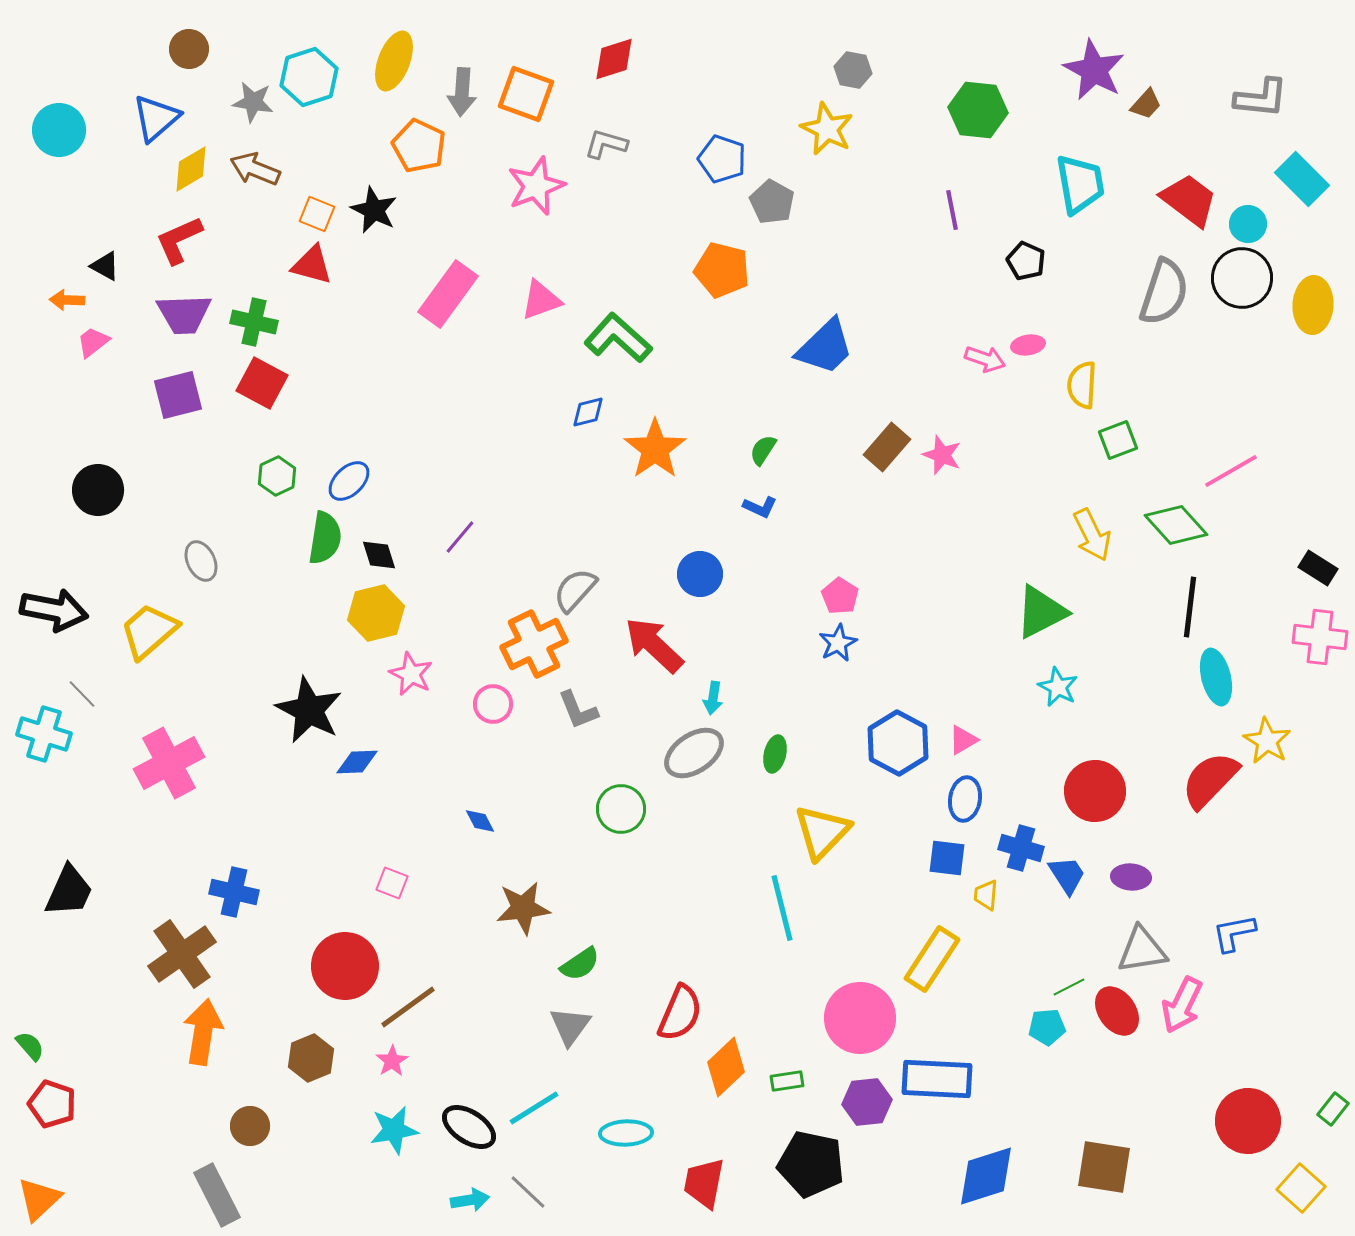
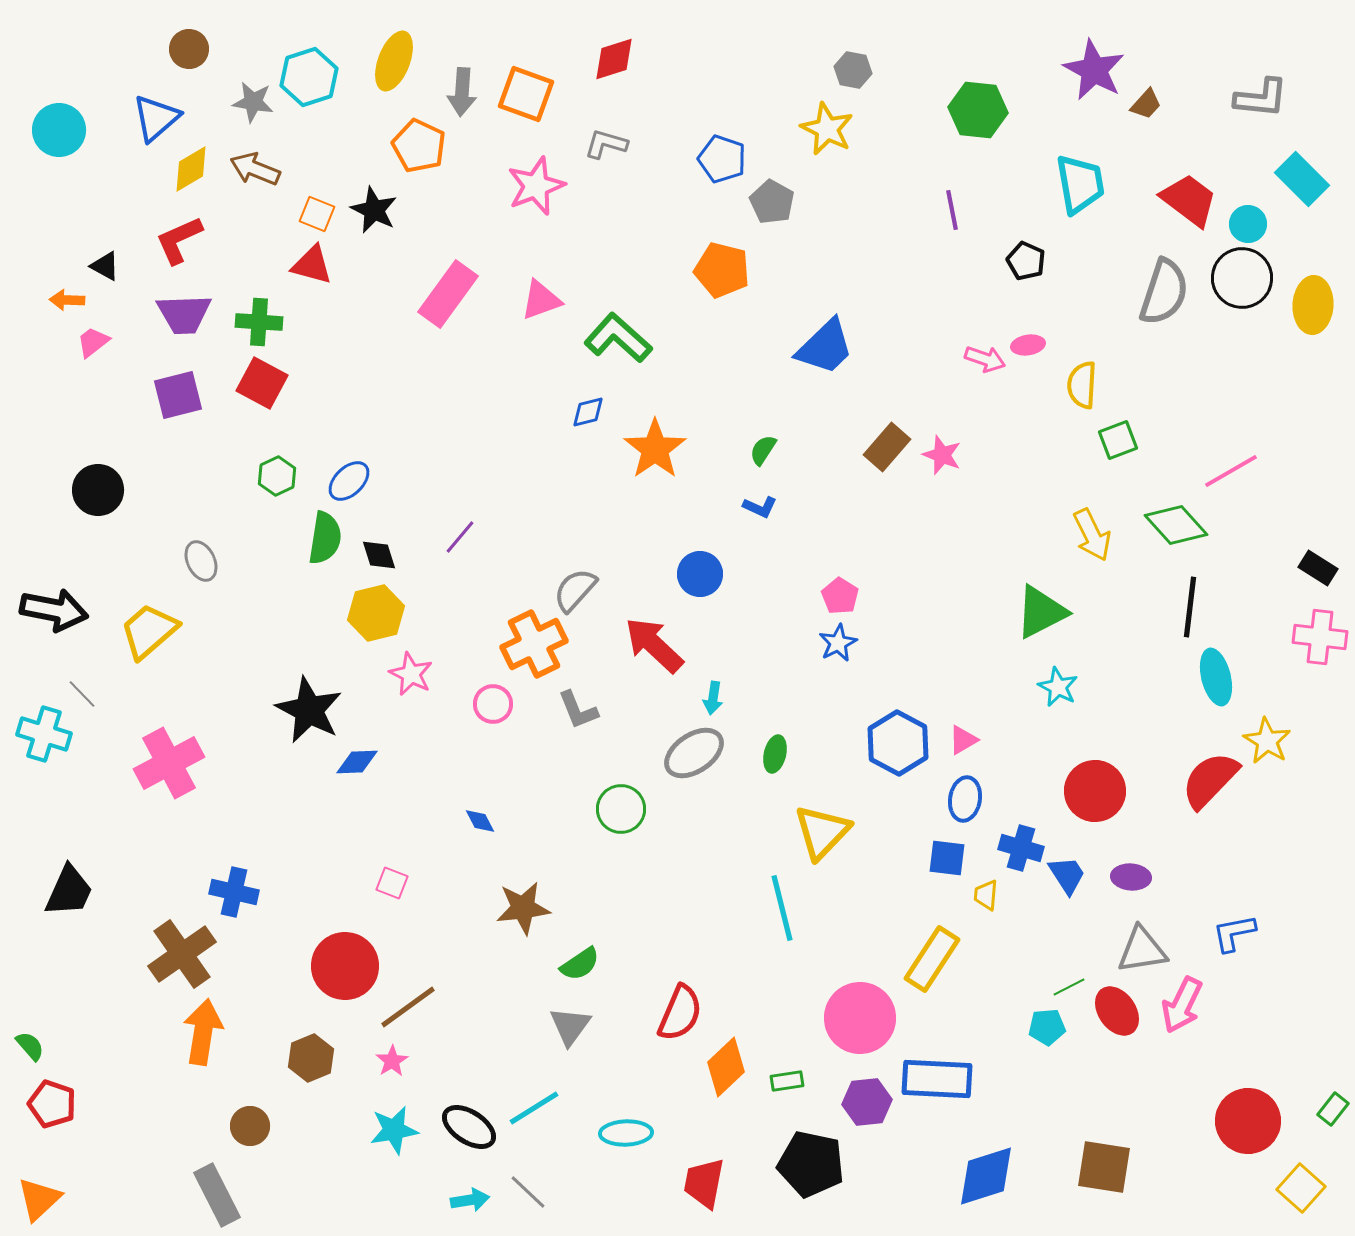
green cross at (254, 322): moved 5 px right; rotated 9 degrees counterclockwise
